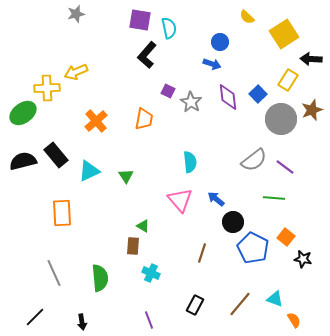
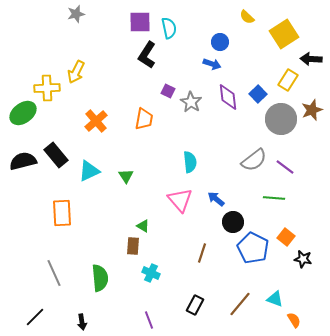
purple square at (140, 20): moved 2 px down; rotated 10 degrees counterclockwise
black L-shape at (147, 55): rotated 8 degrees counterclockwise
yellow arrow at (76, 72): rotated 40 degrees counterclockwise
